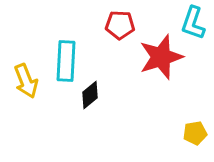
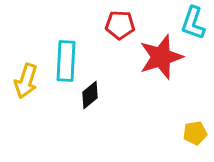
yellow arrow: rotated 40 degrees clockwise
